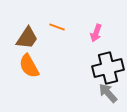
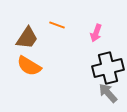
orange line: moved 2 px up
orange semicircle: rotated 30 degrees counterclockwise
